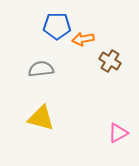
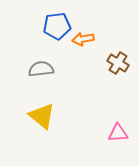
blue pentagon: rotated 8 degrees counterclockwise
brown cross: moved 8 px right, 2 px down
yellow triangle: moved 1 px right, 2 px up; rotated 24 degrees clockwise
pink triangle: rotated 25 degrees clockwise
